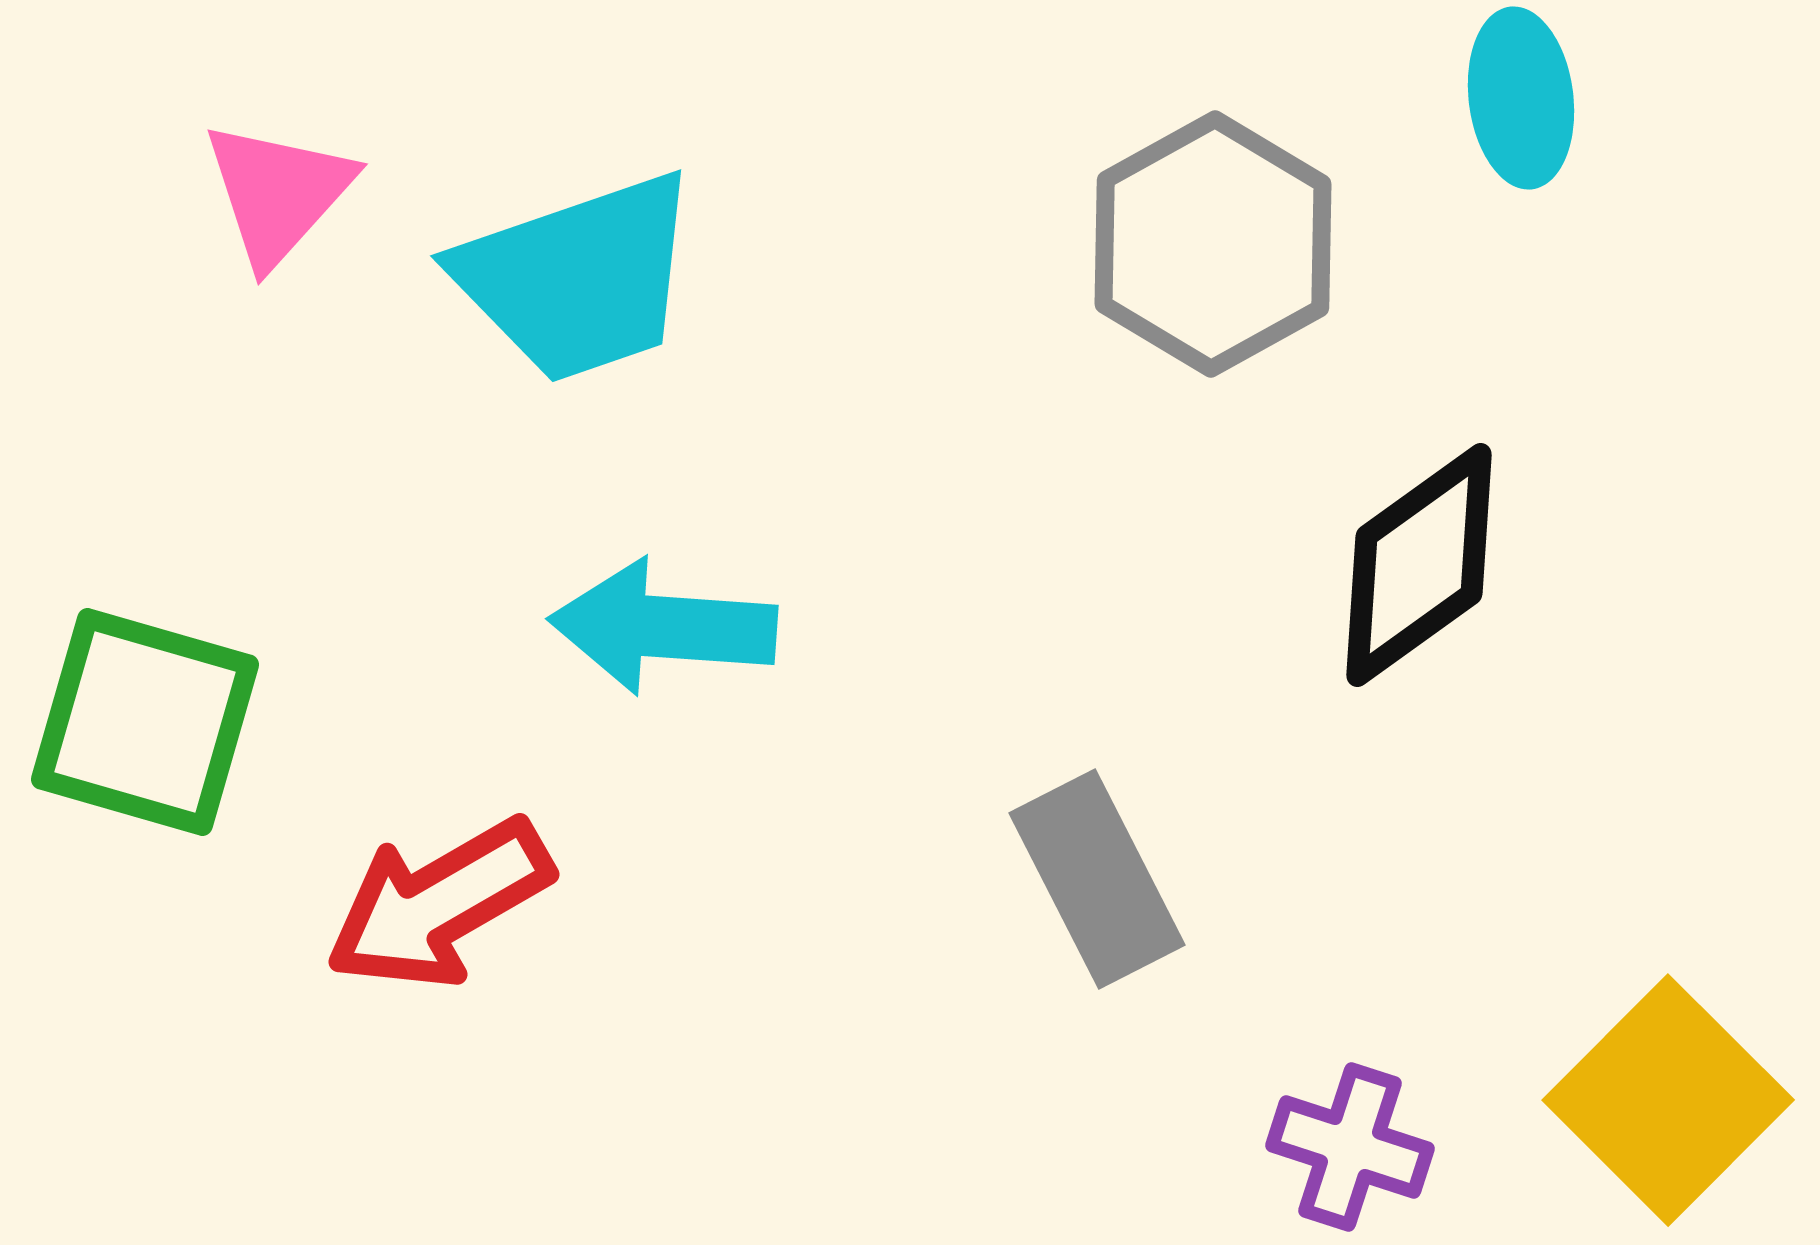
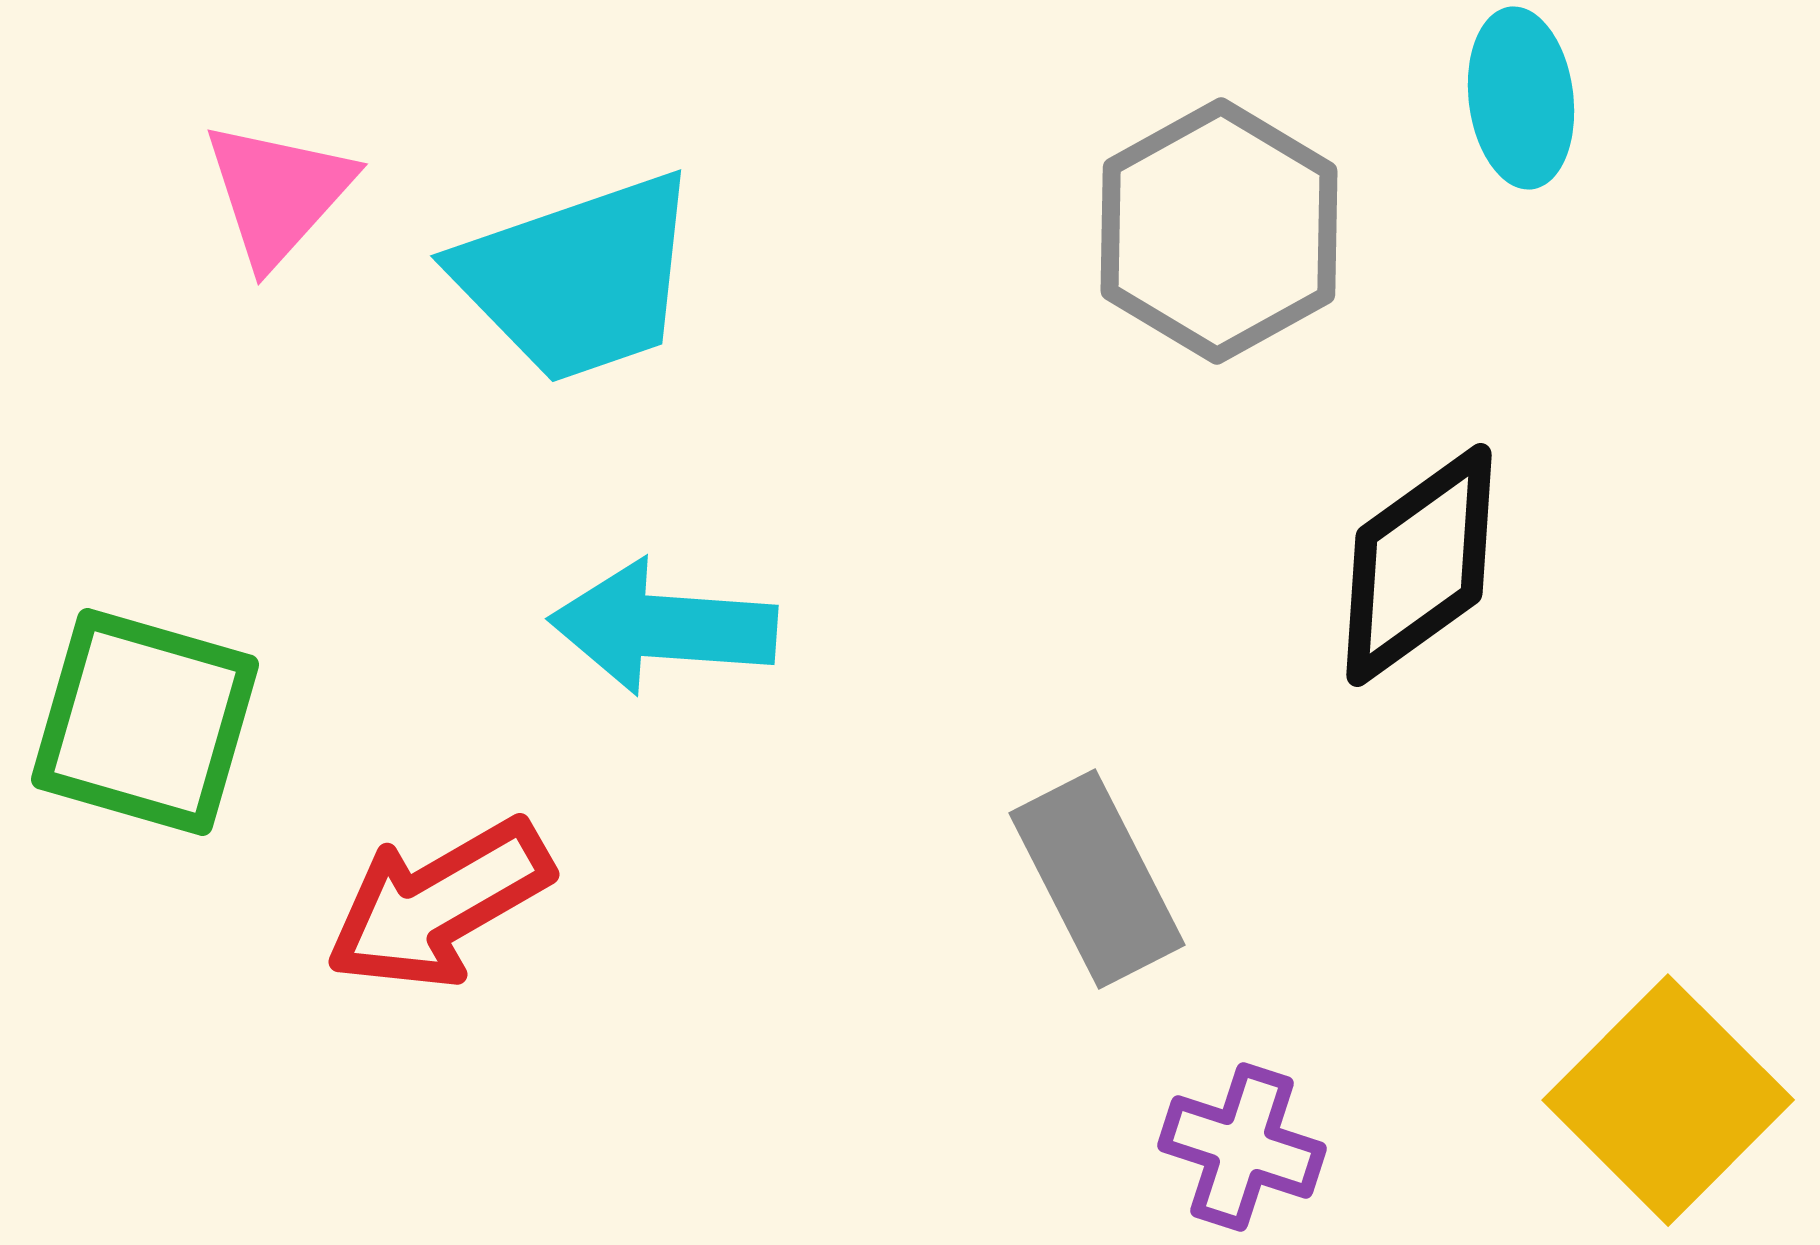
gray hexagon: moved 6 px right, 13 px up
purple cross: moved 108 px left
